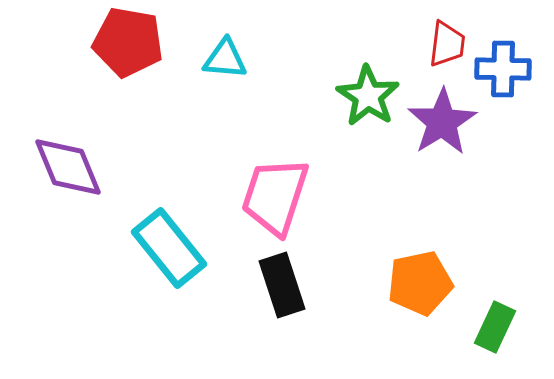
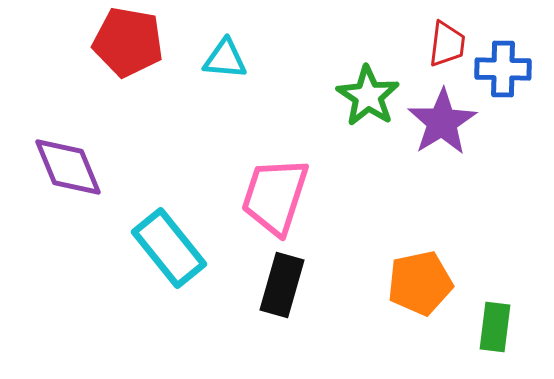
black rectangle: rotated 34 degrees clockwise
green rectangle: rotated 18 degrees counterclockwise
